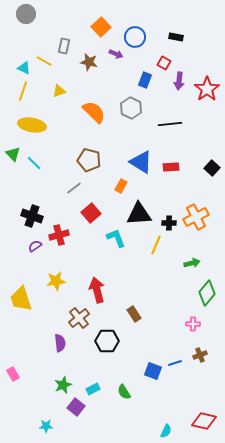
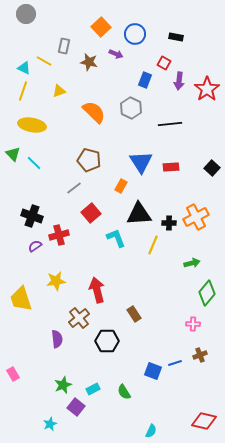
blue circle at (135, 37): moved 3 px up
blue triangle at (141, 162): rotated 25 degrees clockwise
yellow line at (156, 245): moved 3 px left
purple semicircle at (60, 343): moved 3 px left, 4 px up
cyan star at (46, 426): moved 4 px right, 2 px up; rotated 24 degrees counterclockwise
cyan semicircle at (166, 431): moved 15 px left
